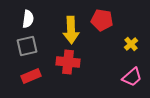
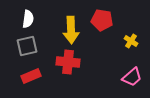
yellow cross: moved 3 px up; rotated 16 degrees counterclockwise
